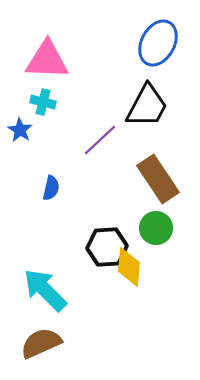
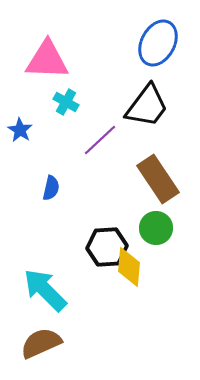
cyan cross: moved 23 px right; rotated 15 degrees clockwise
black trapezoid: rotated 9 degrees clockwise
